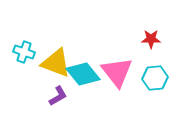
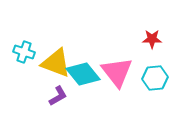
red star: moved 1 px right
